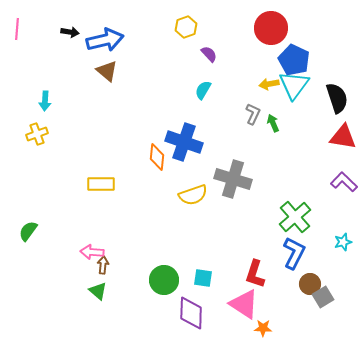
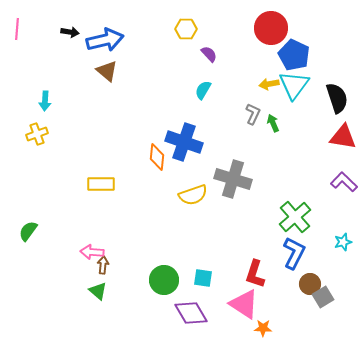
yellow hexagon: moved 2 px down; rotated 20 degrees clockwise
blue pentagon: moved 5 px up
purple diamond: rotated 32 degrees counterclockwise
